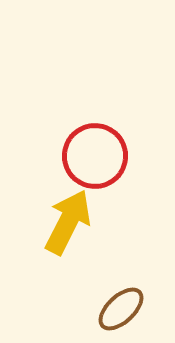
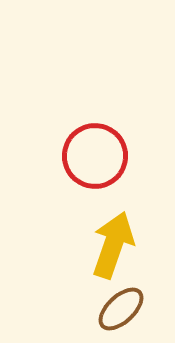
yellow arrow: moved 45 px right, 23 px down; rotated 8 degrees counterclockwise
